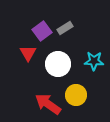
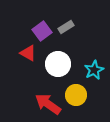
gray rectangle: moved 1 px right, 1 px up
red triangle: rotated 30 degrees counterclockwise
cyan star: moved 9 px down; rotated 30 degrees counterclockwise
